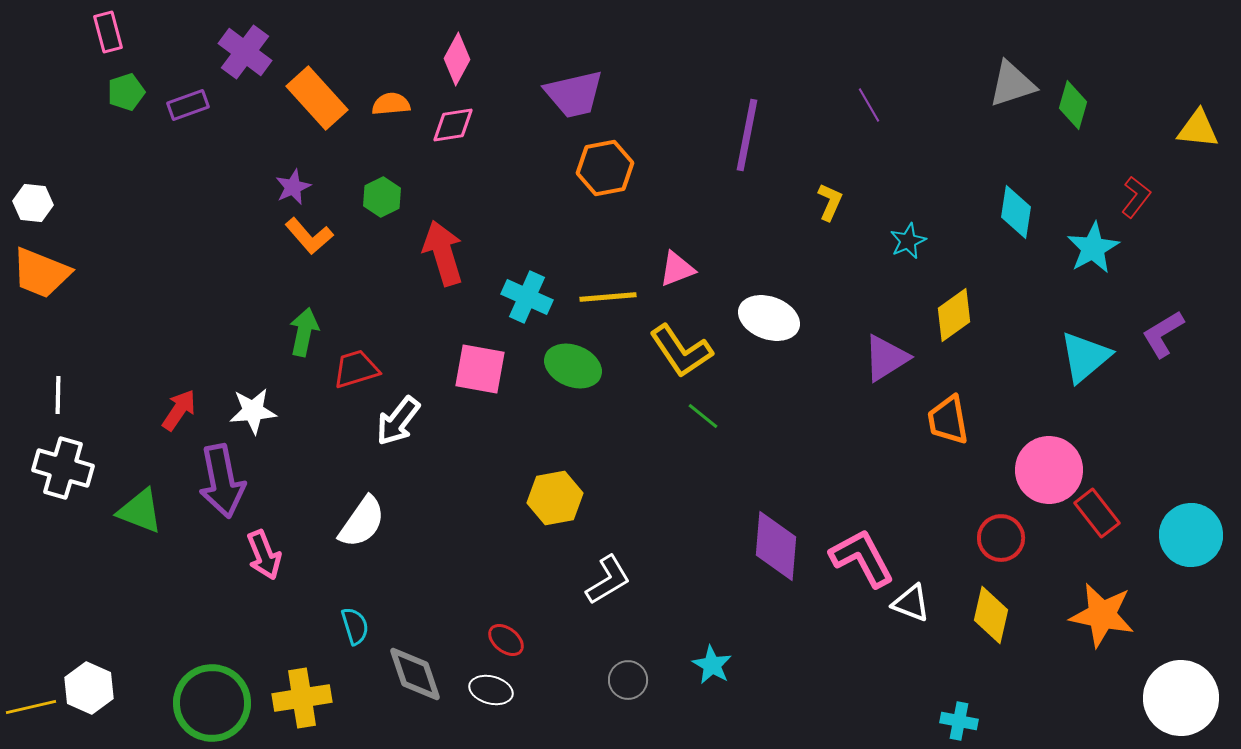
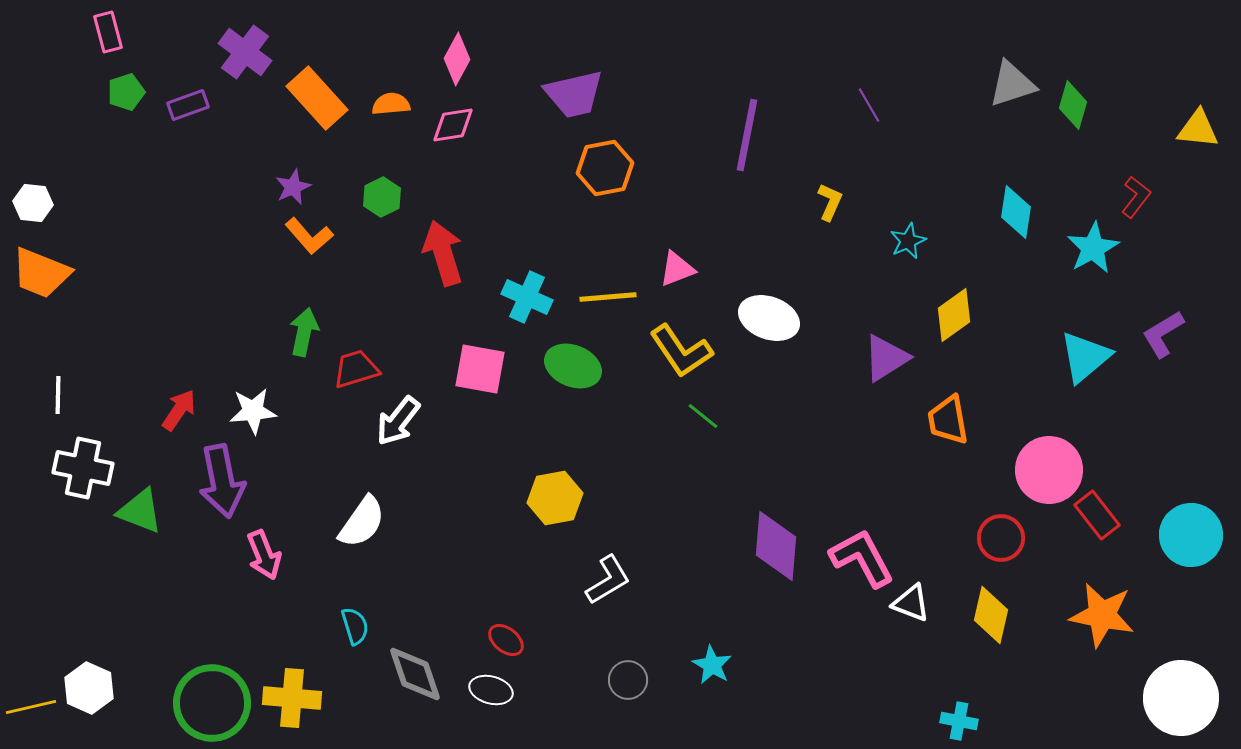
white cross at (63, 468): moved 20 px right; rotated 4 degrees counterclockwise
red rectangle at (1097, 513): moved 2 px down
yellow cross at (302, 698): moved 10 px left; rotated 14 degrees clockwise
